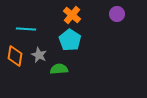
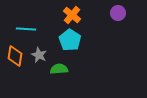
purple circle: moved 1 px right, 1 px up
